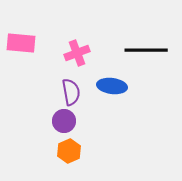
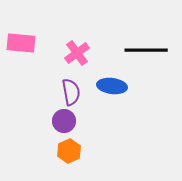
pink cross: rotated 15 degrees counterclockwise
